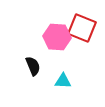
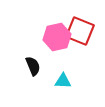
red square: moved 2 px left, 3 px down
pink hexagon: rotated 16 degrees counterclockwise
